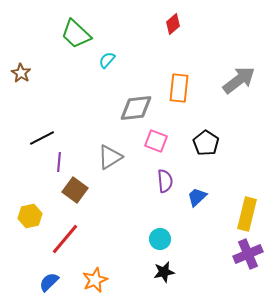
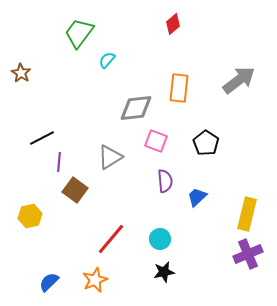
green trapezoid: moved 3 px right, 1 px up; rotated 84 degrees clockwise
red line: moved 46 px right
